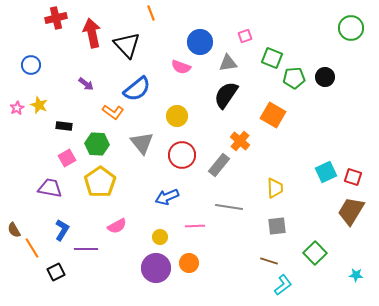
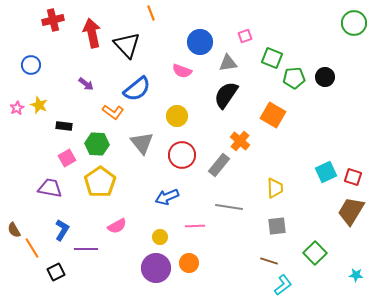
red cross at (56, 18): moved 3 px left, 2 px down
green circle at (351, 28): moved 3 px right, 5 px up
pink semicircle at (181, 67): moved 1 px right, 4 px down
